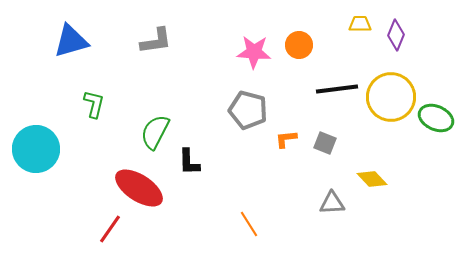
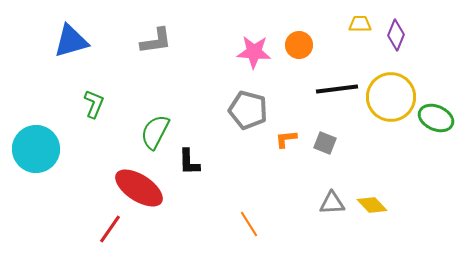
green L-shape: rotated 8 degrees clockwise
yellow diamond: moved 26 px down
